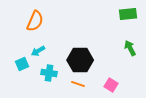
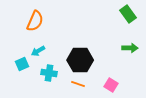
green rectangle: rotated 60 degrees clockwise
green arrow: rotated 119 degrees clockwise
